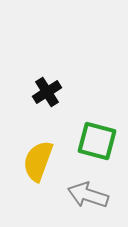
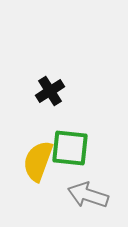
black cross: moved 3 px right, 1 px up
green square: moved 27 px left, 7 px down; rotated 9 degrees counterclockwise
